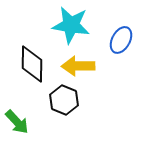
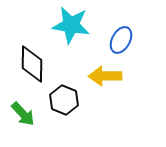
yellow arrow: moved 27 px right, 10 px down
green arrow: moved 6 px right, 8 px up
